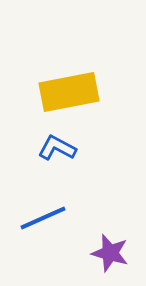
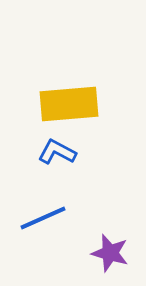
yellow rectangle: moved 12 px down; rotated 6 degrees clockwise
blue L-shape: moved 4 px down
